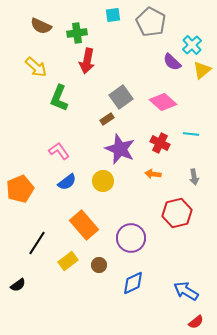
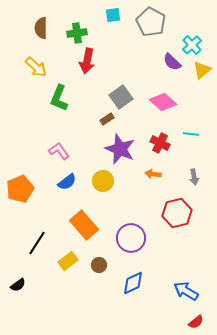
brown semicircle: moved 2 px down; rotated 65 degrees clockwise
